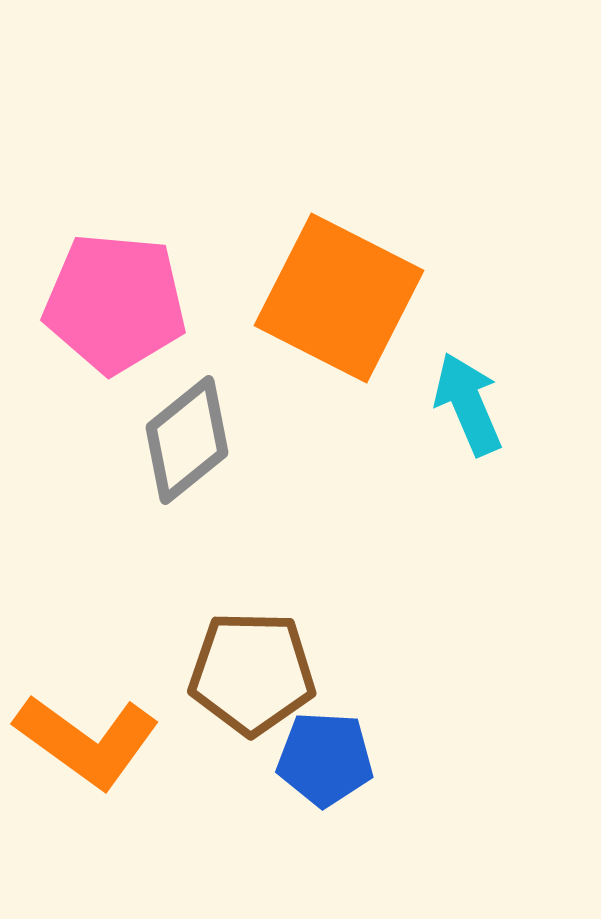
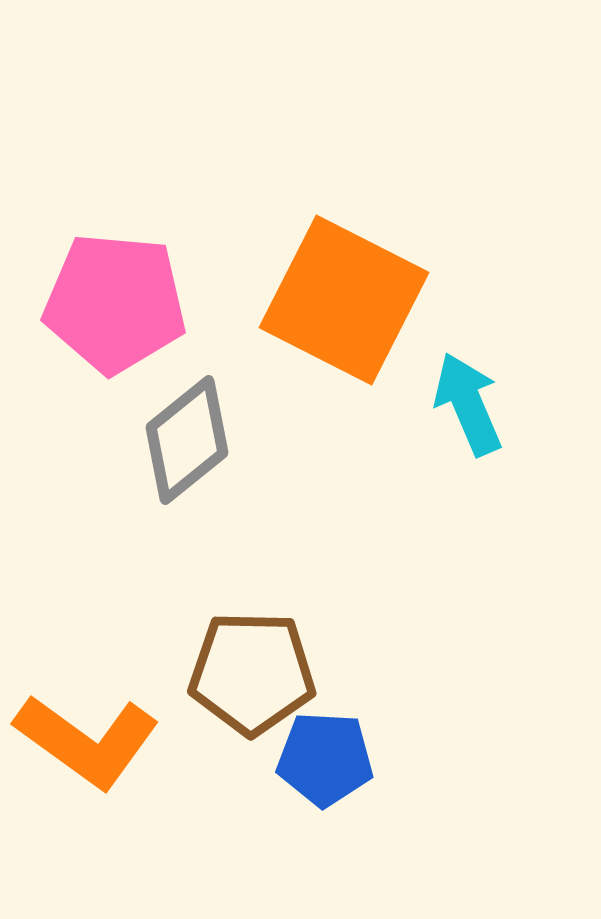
orange square: moved 5 px right, 2 px down
